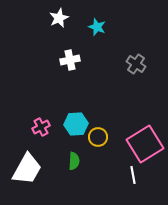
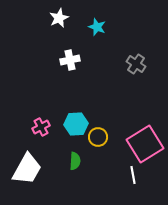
green semicircle: moved 1 px right
